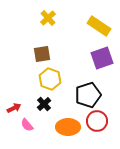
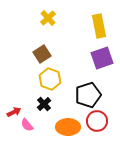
yellow rectangle: rotated 45 degrees clockwise
brown square: rotated 24 degrees counterclockwise
red arrow: moved 4 px down
